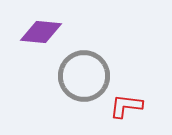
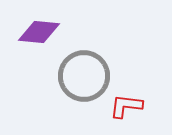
purple diamond: moved 2 px left
